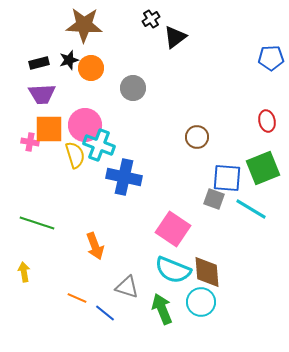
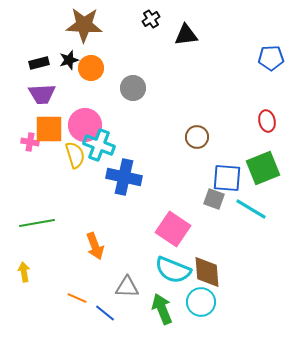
black triangle: moved 11 px right, 2 px up; rotated 30 degrees clockwise
green line: rotated 28 degrees counterclockwise
gray triangle: rotated 15 degrees counterclockwise
